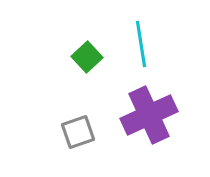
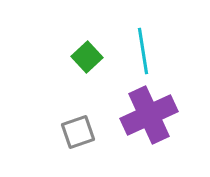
cyan line: moved 2 px right, 7 px down
